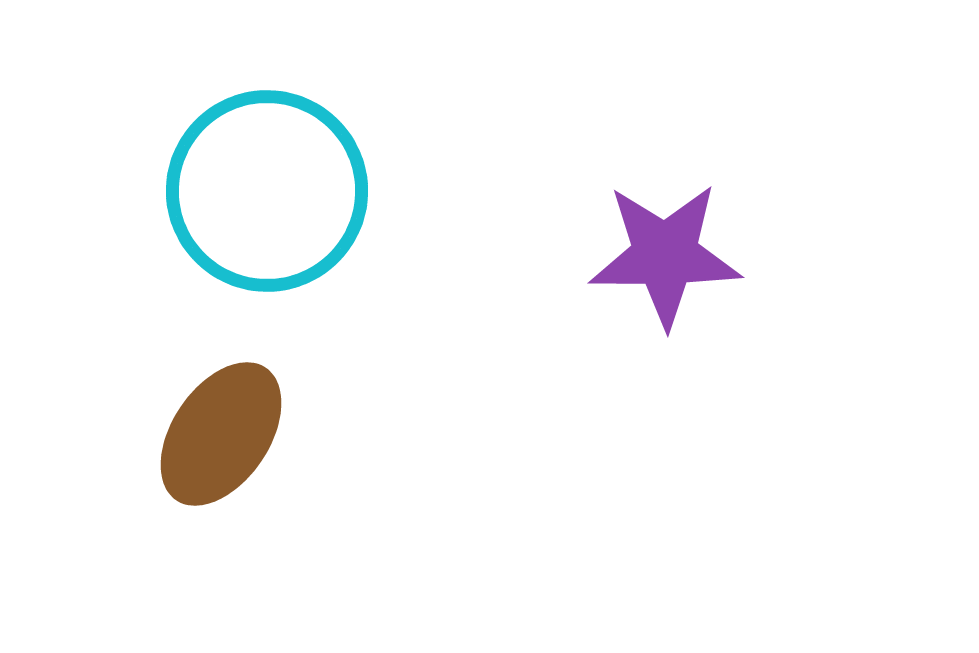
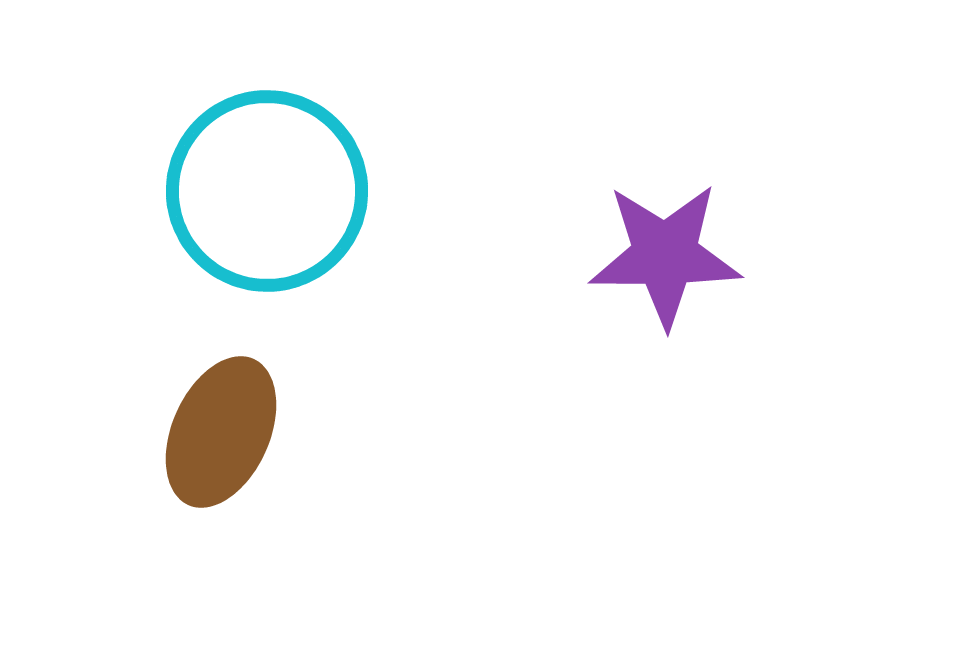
brown ellipse: moved 2 px up; rotated 10 degrees counterclockwise
